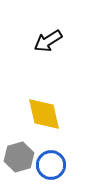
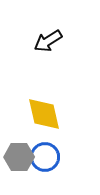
gray hexagon: rotated 16 degrees clockwise
blue circle: moved 6 px left, 8 px up
